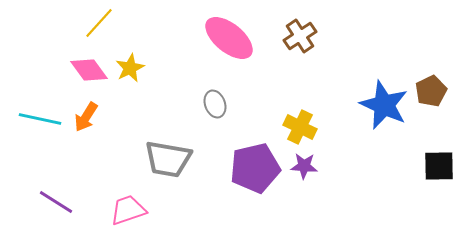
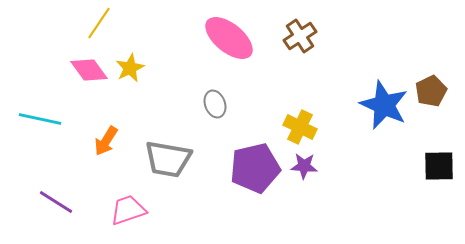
yellow line: rotated 8 degrees counterclockwise
orange arrow: moved 20 px right, 24 px down
